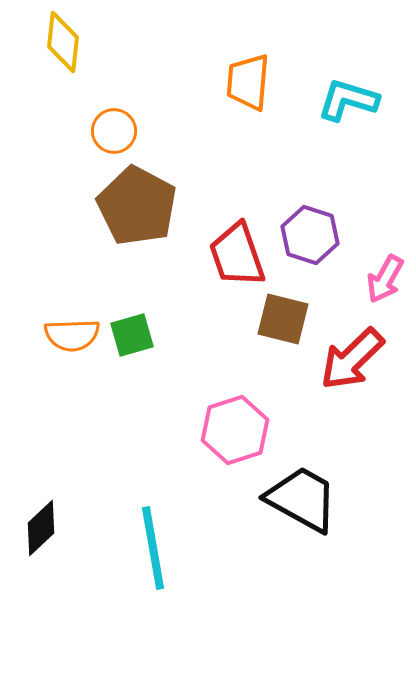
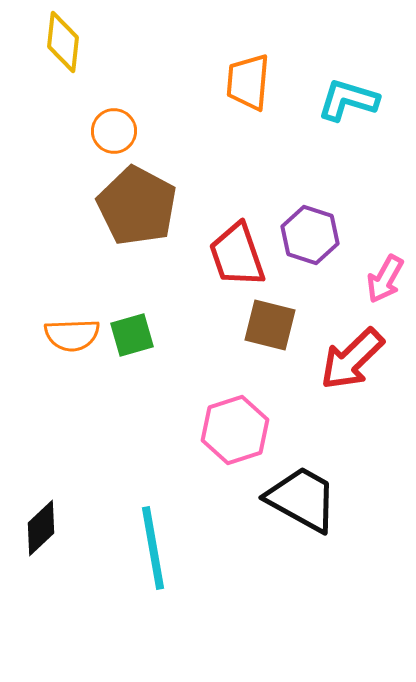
brown square: moved 13 px left, 6 px down
